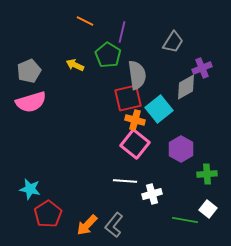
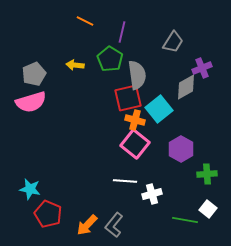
green pentagon: moved 2 px right, 4 px down
yellow arrow: rotated 18 degrees counterclockwise
gray pentagon: moved 5 px right, 3 px down
red pentagon: rotated 16 degrees counterclockwise
